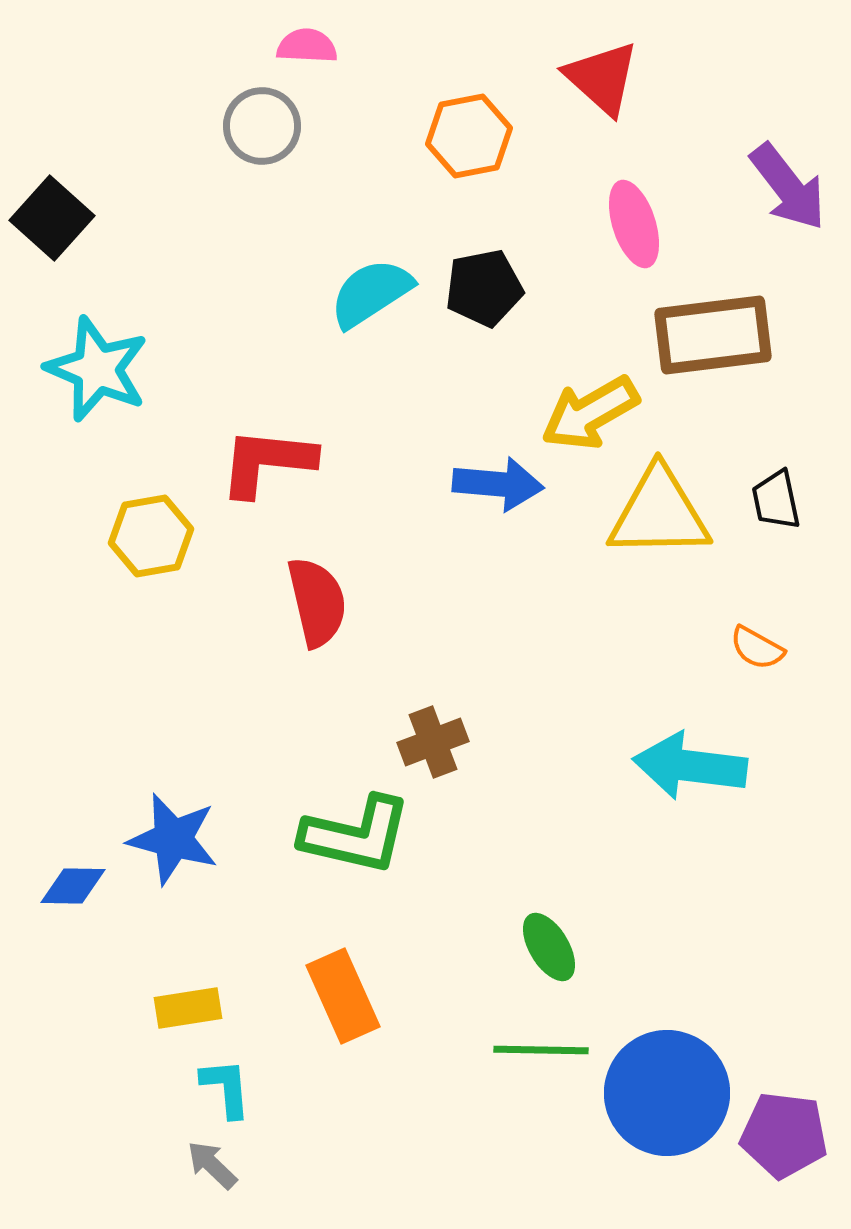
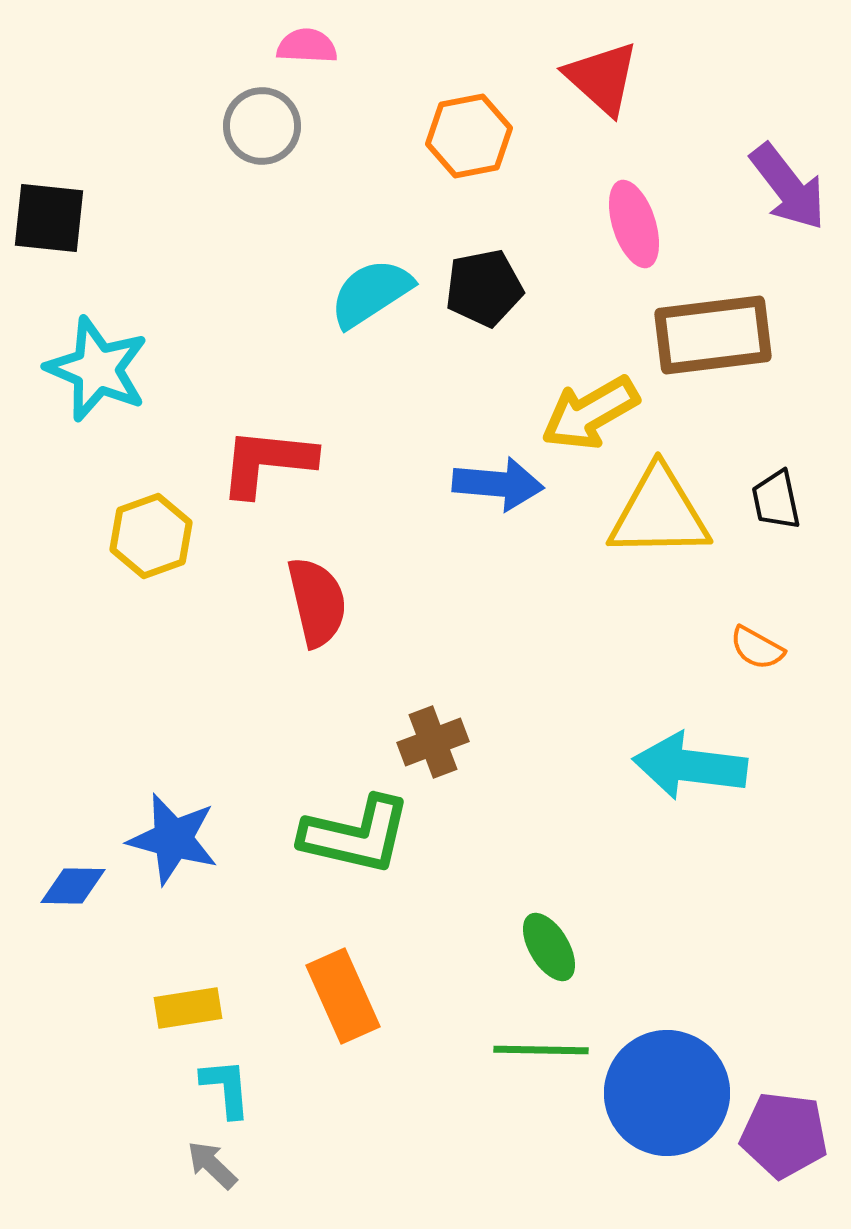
black square: moved 3 px left; rotated 36 degrees counterclockwise
yellow hexagon: rotated 10 degrees counterclockwise
